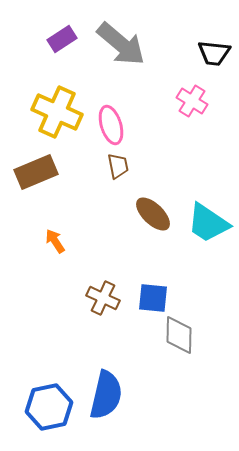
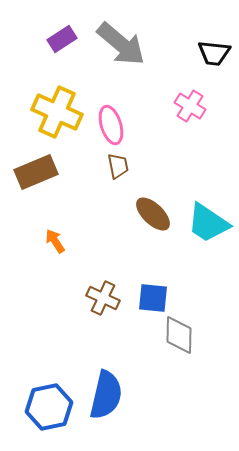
pink cross: moved 2 px left, 5 px down
